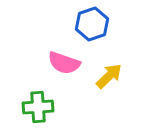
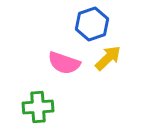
yellow arrow: moved 1 px left, 18 px up
